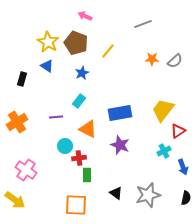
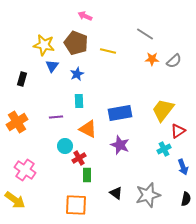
gray line: moved 2 px right, 10 px down; rotated 54 degrees clockwise
yellow star: moved 4 px left, 3 px down; rotated 20 degrees counterclockwise
yellow line: rotated 63 degrees clockwise
gray semicircle: moved 1 px left
blue triangle: moved 5 px right; rotated 32 degrees clockwise
blue star: moved 5 px left, 1 px down
cyan rectangle: rotated 40 degrees counterclockwise
cyan cross: moved 2 px up
red cross: rotated 24 degrees counterclockwise
pink cross: moved 1 px left
black semicircle: moved 1 px down
